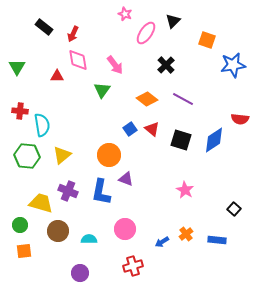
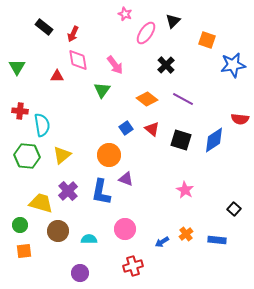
blue square at (130, 129): moved 4 px left, 1 px up
purple cross at (68, 191): rotated 24 degrees clockwise
